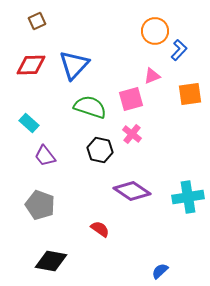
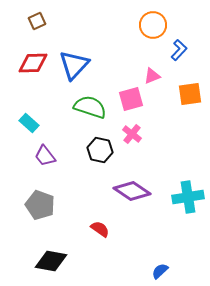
orange circle: moved 2 px left, 6 px up
red diamond: moved 2 px right, 2 px up
